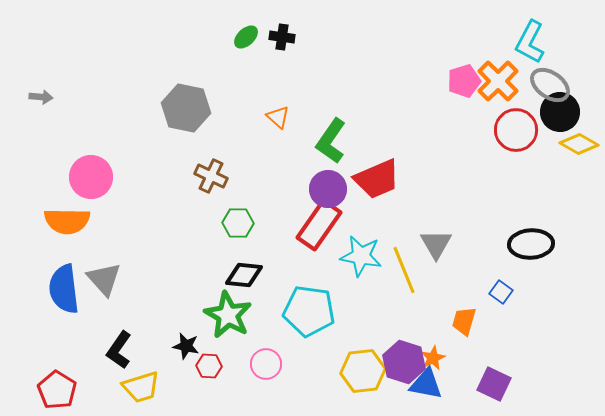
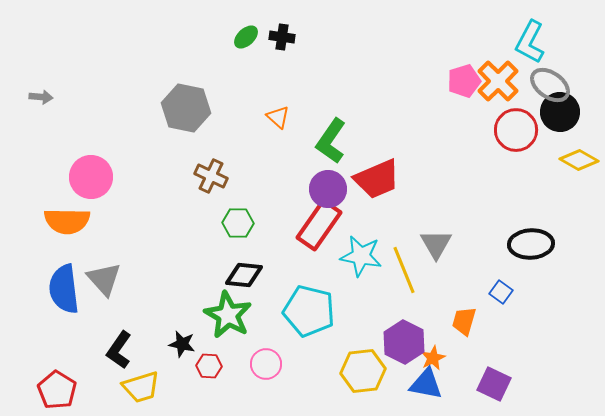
yellow diamond at (579, 144): moved 16 px down
cyan pentagon at (309, 311): rotated 6 degrees clockwise
black star at (186, 346): moved 4 px left, 2 px up
purple hexagon at (404, 362): moved 20 px up; rotated 9 degrees clockwise
